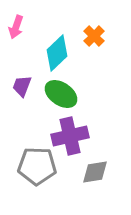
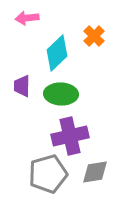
pink arrow: moved 11 px right, 9 px up; rotated 65 degrees clockwise
purple trapezoid: rotated 20 degrees counterclockwise
green ellipse: rotated 32 degrees counterclockwise
gray pentagon: moved 11 px right, 8 px down; rotated 18 degrees counterclockwise
